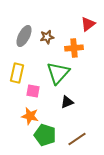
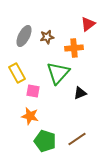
yellow rectangle: rotated 42 degrees counterclockwise
black triangle: moved 13 px right, 9 px up
green pentagon: moved 6 px down
